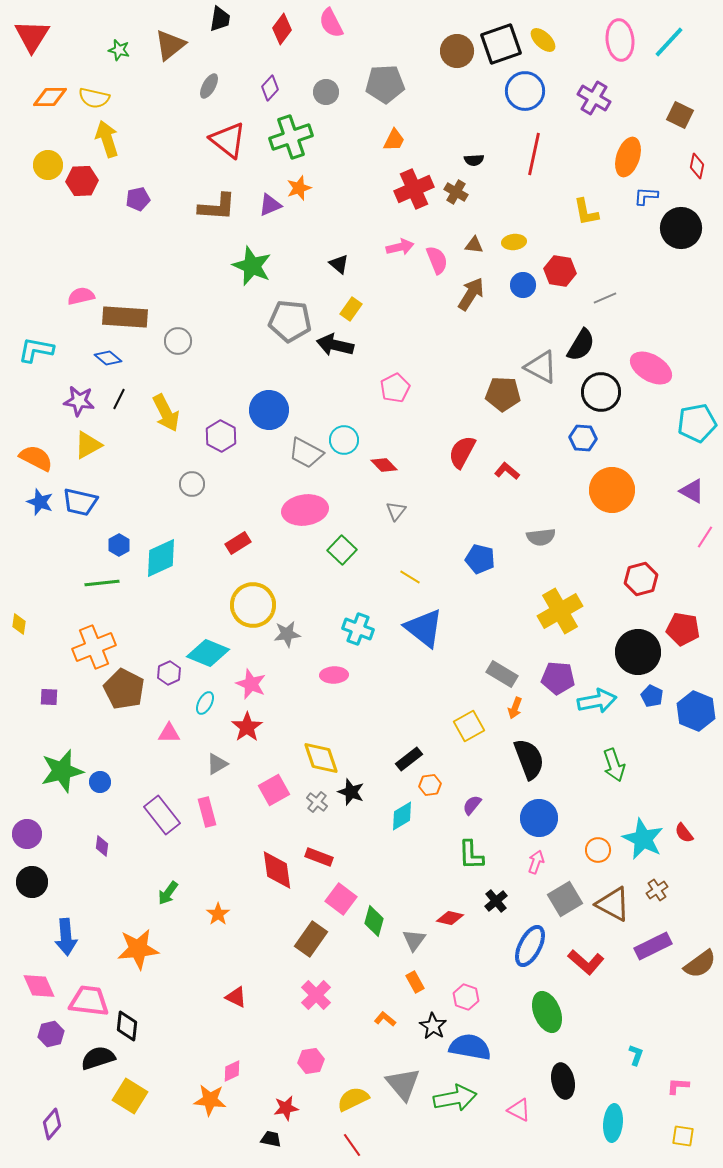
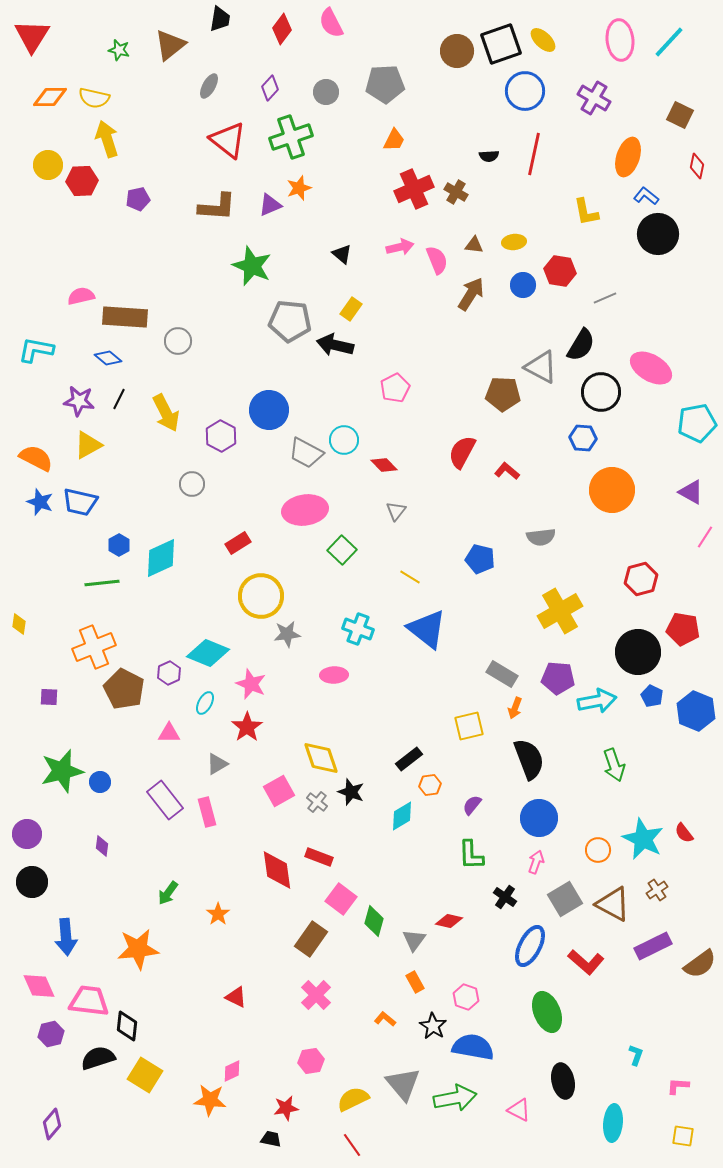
black semicircle at (474, 160): moved 15 px right, 4 px up
blue L-shape at (646, 196): rotated 35 degrees clockwise
black circle at (681, 228): moved 23 px left, 6 px down
black triangle at (339, 264): moved 3 px right, 10 px up
purple triangle at (692, 491): moved 1 px left, 1 px down
yellow circle at (253, 605): moved 8 px right, 9 px up
blue triangle at (424, 628): moved 3 px right, 1 px down
yellow square at (469, 726): rotated 16 degrees clockwise
pink square at (274, 790): moved 5 px right, 1 px down
purple rectangle at (162, 815): moved 3 px right, 15 px up
black cross at (496, 901): moved 9 px right, 4 px up; rotated 15 degrees counterclockwise
red diamond at (450, 918): moved 1 px left, 3 px down
blue semicircle at (470, 1047): moved 3 px right
yellow square at (130, 1096): moved 15 px right, 21 px up
